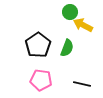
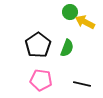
yellow arrow: moved 2 px right, 3 px up
